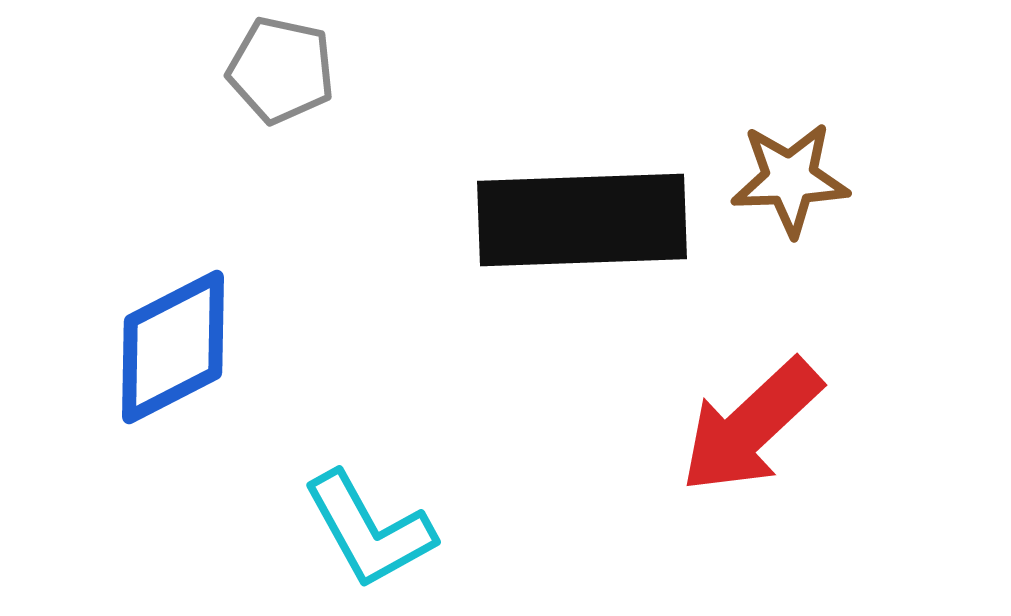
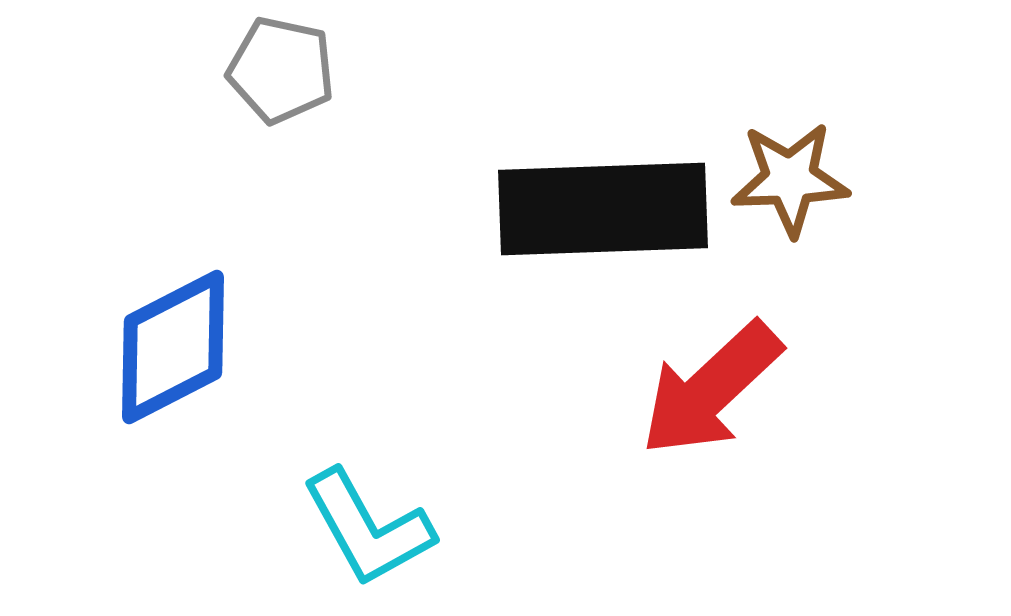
black rectangle: moved 21 px right, 11 px up
red arrow: moved 40 px left, 37 px up
cyan L-shape: moved 1 px left, 2 px up
